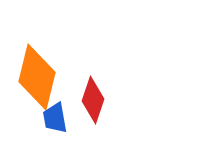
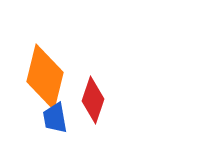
orange diamond: moved 8 px right
